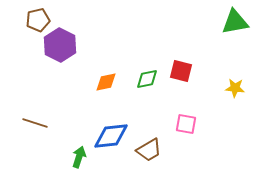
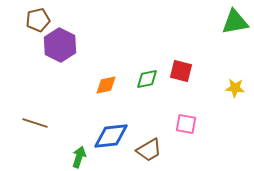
orange diamond: moved 3 px down
